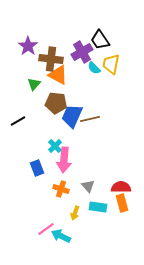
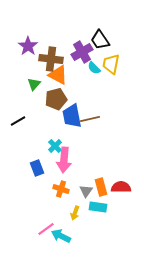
brown pentagon: moved 4 px up; rotated 20 degrees counterclockwise
blue trapezoid: rotated 35 degrees counterclockwise
gray triangle: moved 2 px left, 5 px down; rotated 16 degrees clockwise
orange rectangle: moved 21 px left, 16 px up
